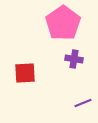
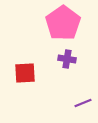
purple cross: moved 7 px left
